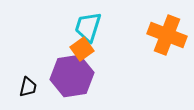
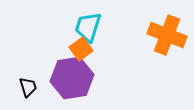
orange square: moved 1 px left
purple hexagon: moved 2 px down
black trapezoid: rotated 30 degrees counterclockwise
